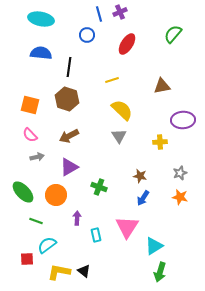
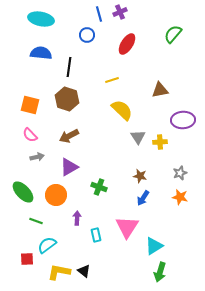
brown triangle: moved 2 px left, 4 px down
gray triangle: moved 19 px right, 1 px down
